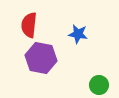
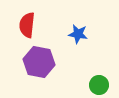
red semicircle: moved 2 px left
purple hexagon: moved 2 px left, 4 px down
